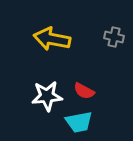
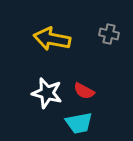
gray cross: moved 5 px left, 3 px up
white star: moved 3 px up; rotated 20 degrees clockwise
cyan trapezoid: moved 1 px down
